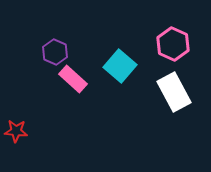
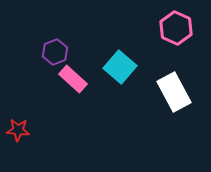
pink hexagon: moved 3 px right, 16 px up
purple hexagon: rotated 15 degrees clockwise
cyan square: moved 1 px down
red star: moved 2 px right, 1 px up
